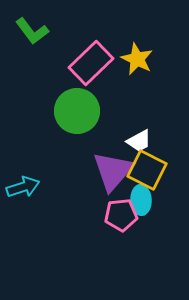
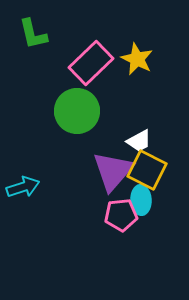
green L-shape: moved 1 px right, 3 px down; rotated 24 degrees clockwise
